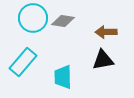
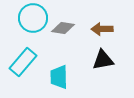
gray diamond: moved 7 px down
brown arrow: moved 4 px left, 3 px up
cyan trapezoid: moved 4 px left
